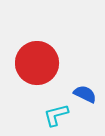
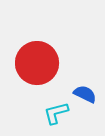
cyan L-shape: moved 2 px up
